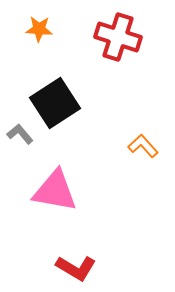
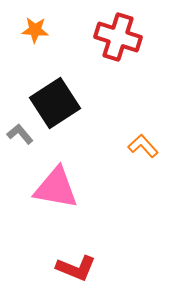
orange star: moved 4 px left, 1 px down
pink triangle: moved 1 px right, 3 px up
red L-shape: rotated 9 degrees counterclockwise
